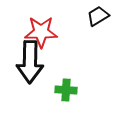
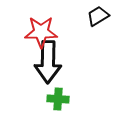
black arrow: moved 18 px right
green cross: moved 8 px left, 9 px down
